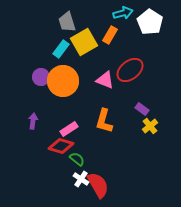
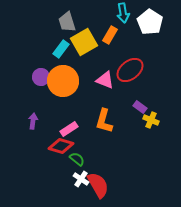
cyan arrow: rotated 96 degrees clockwise
purple rectangle: moved 2 px left, 2 px up
yellow cross: moved 1 px right, 6 px up; rotated 28 degrees counterclockwise
